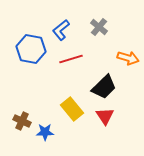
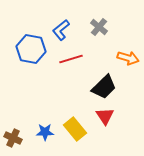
yellow rectangle: moved 3 px right, 20 px down
brown cross: moved 9 px left, 17 px down
